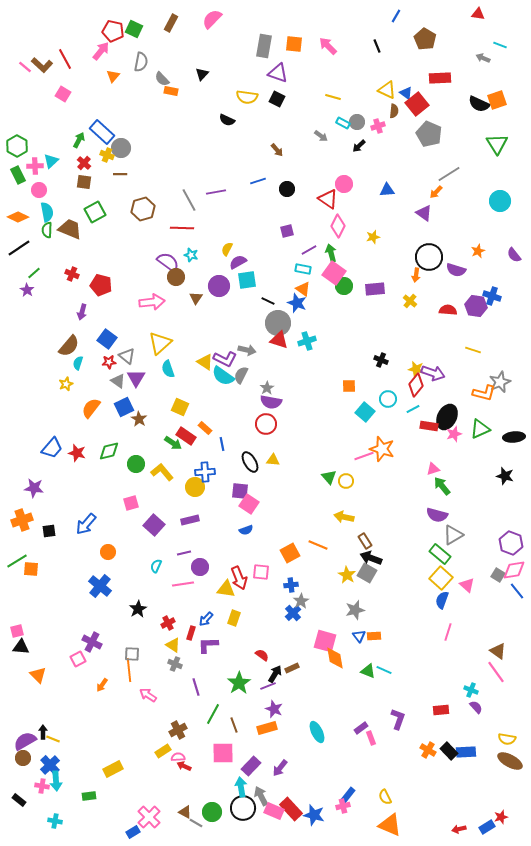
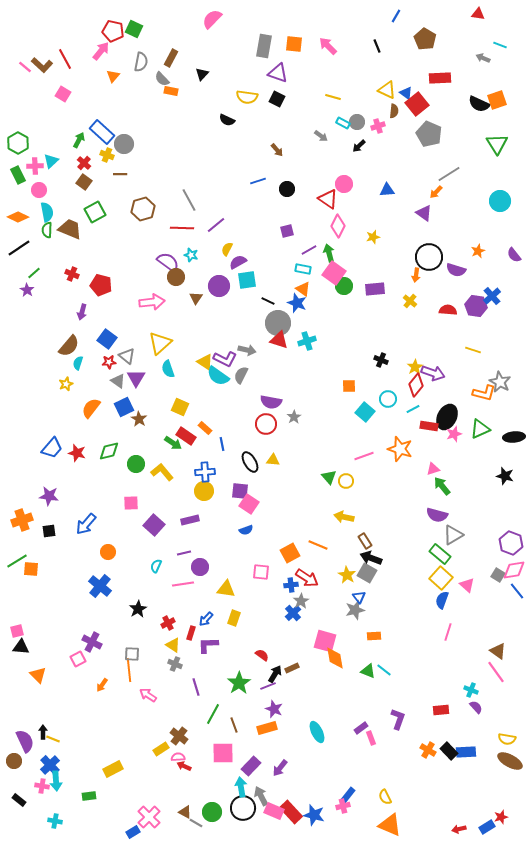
brown rectangle at (171, 23): moved 35 px down
green hexagon at (17, 146): moved 1 px right, 3 px up
gray circle at (121, 148): moved 3 px right, 4 px up
brown square at (84, 182): rotated 28 degrees clockwise
purple line at (216, 192): moved 33 px down; rotated 30 degrees counterclockwise
green arrow at (331, 253): moved 2 px left
blue cross at (492, 296): rotated 30 degrees clockwise
yellow star at (416, 369): moved 1 px left, 2 px up; rotated 28 degrees clockwise
cyan semicircle at (223, 376): moved 5 px left
gray star at (500, 382): rotated 20 degrees counterclockwise
gray star at (267, 388): moved 27 px right, 29 px down
orange star at (382, 449): moved 18 px right
yellow circle at (195, 487): moved 9 px right, 4 px down
purple star at (34, 488): moved 15 px right, 8 px down
pink square at (131, 503): rotated 14 degrees clockwise
red arrow at (239, 578): moved 68 px right; rotated 35 degrees counterclockwise
blue triangle at (359, 636): moved 39 px up
cyan line at (384, 670): rotated 14 degrees clockwise
brown cross at (178, 730): moved 1 px right, 6 px down; rotated 24 degrees counterclockwise
purple semicircle at (25, 741): rotated 95 degrees clockwise
yellow rectangle at (163, 751): moved 2 px left, 2 px up
brown circle at (23, 758): moved 9 px left, 3 px down
red rectangle at (291, 809): moved 3 px down
